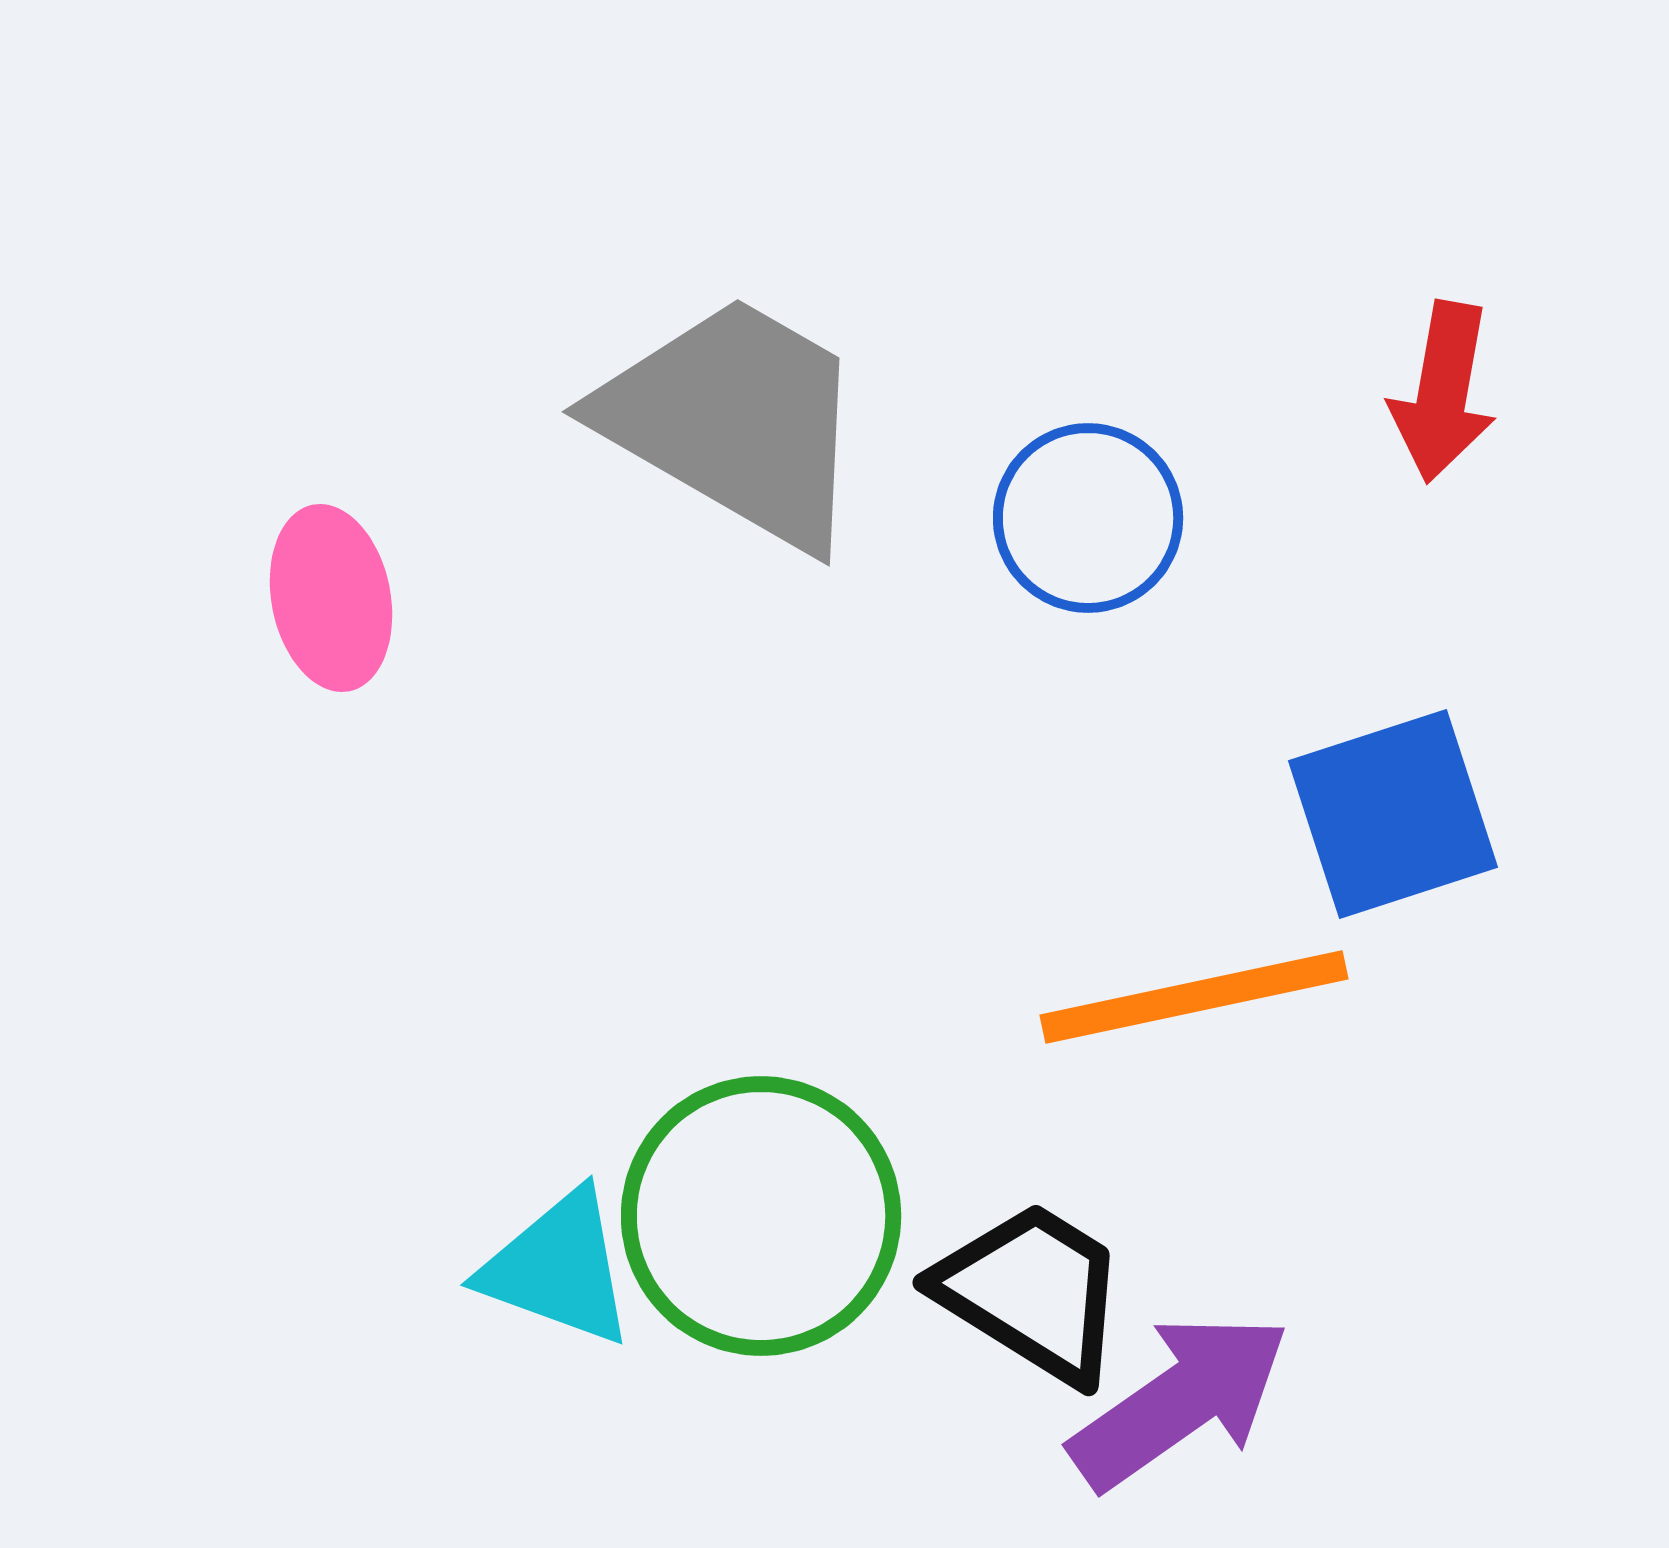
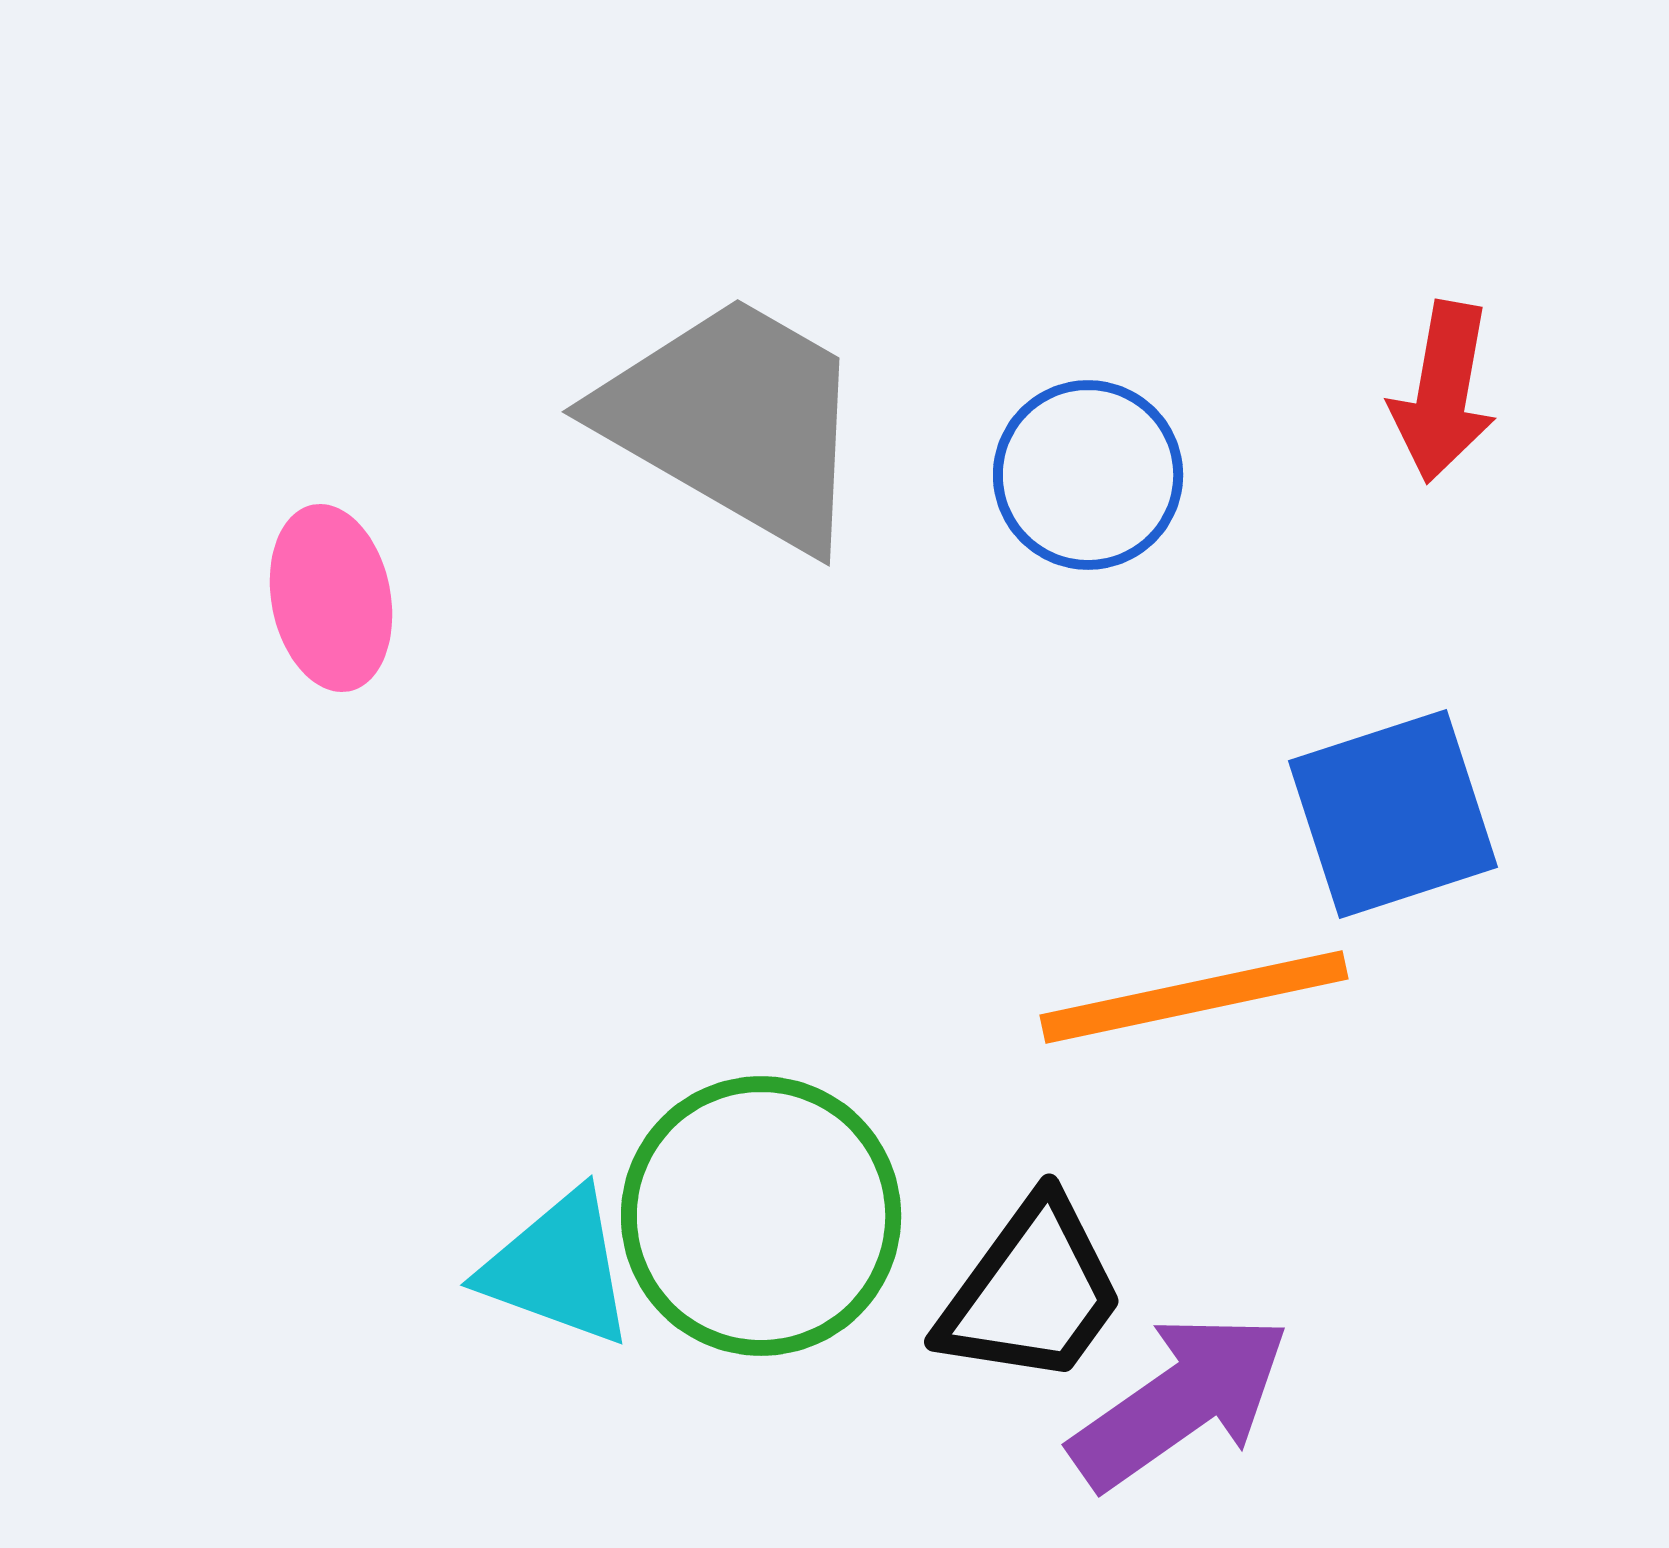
blue circle: moved 43 px up
black trapezoid: rotated 94 degrees clockwise
